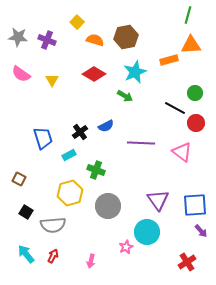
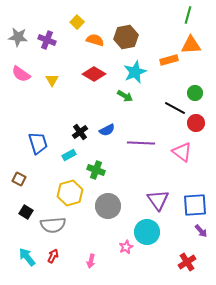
blue semicircle: moved 1 px right, 4 px down
blue trapezoid: moved 5 px left, 5 px down
cyan arrow: moved 1 px right, 3 px down
